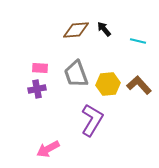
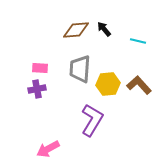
gray trapezoid: moved 4 px right, 5 px up; rotated 24 degrees clockwise
